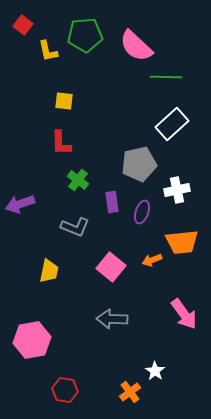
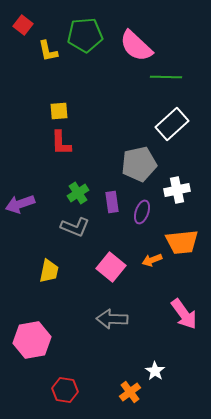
yellow square: moved 5 px left, 10 px down; rotated 12 degrees counterclockwise
green cross: moved 13 px down; rotated 20 degrees clockwise
